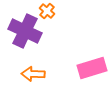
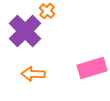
purple cross: rotated 20 degrees clockwise
